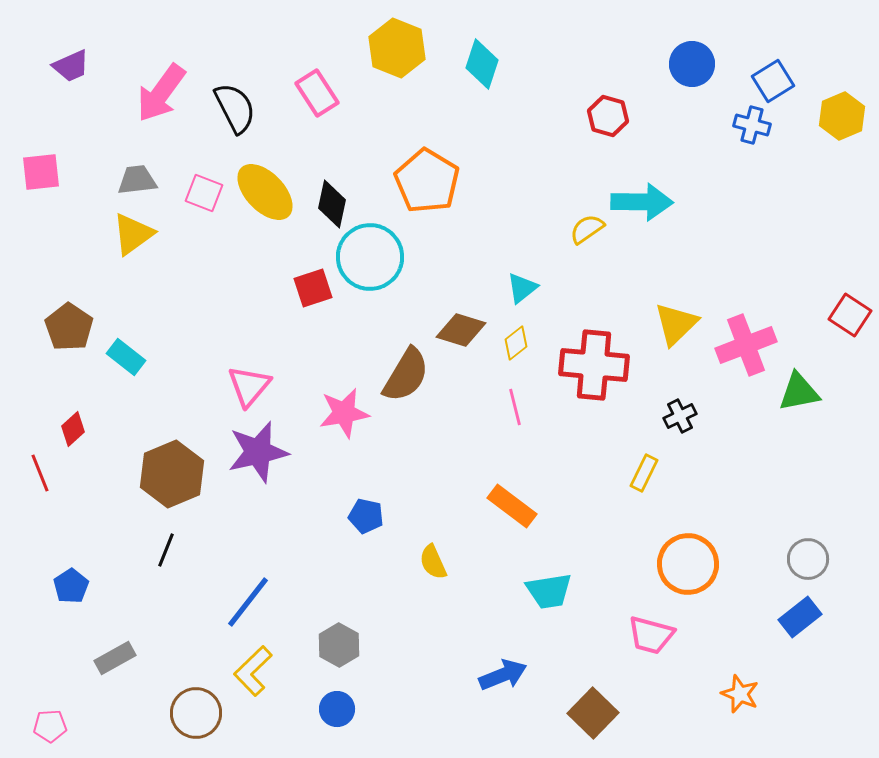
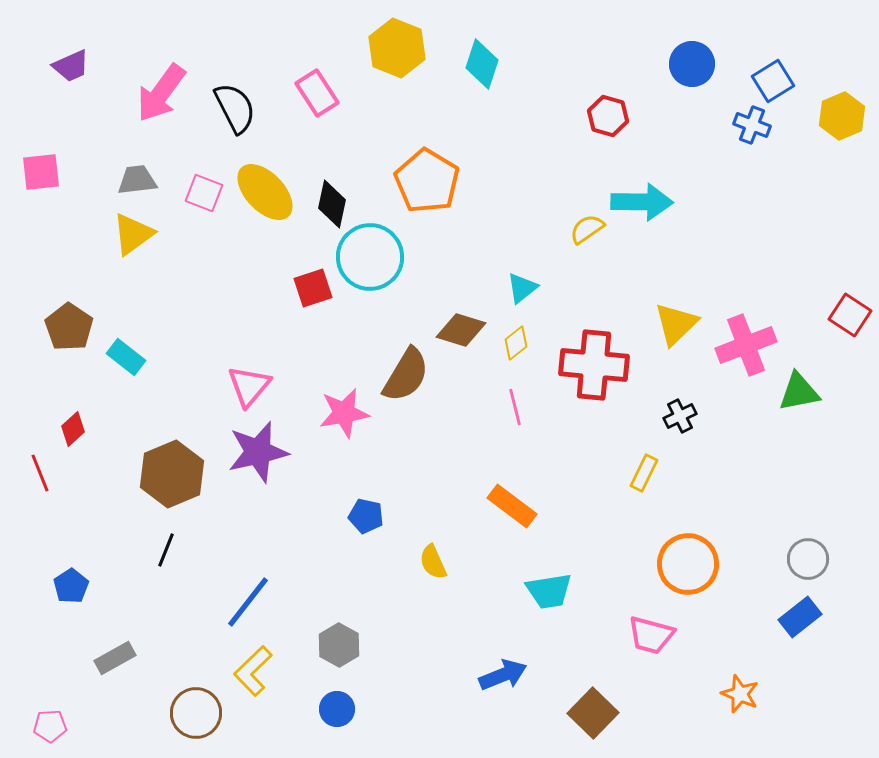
blue cross at (752, 125): rotated 6 degrees clockwise
